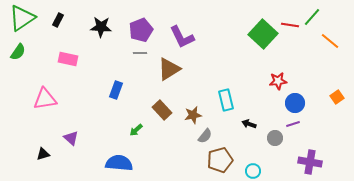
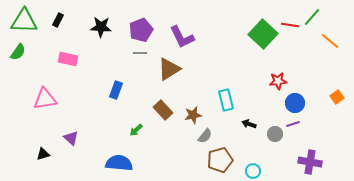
green triangle: moved 2 px right, 3 px down; rotated 36 degrees clockwise
brown rectangle: moved 1 px right
gray circle: moved 4 px up
